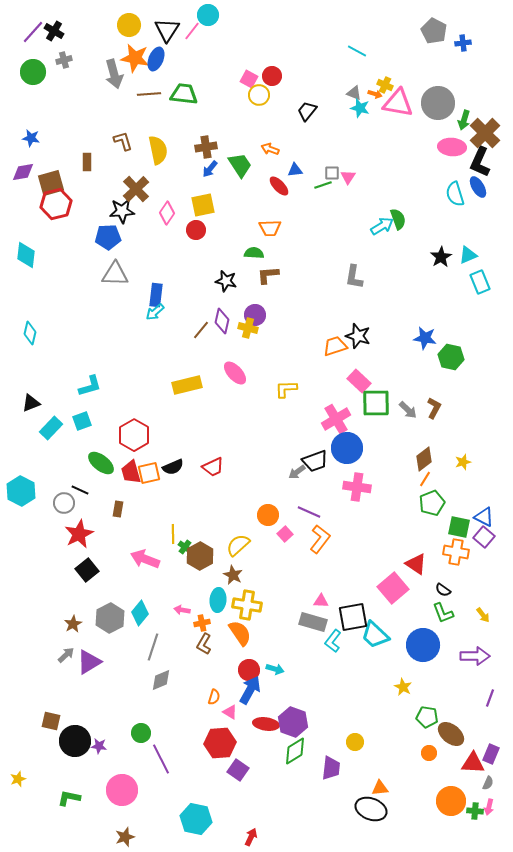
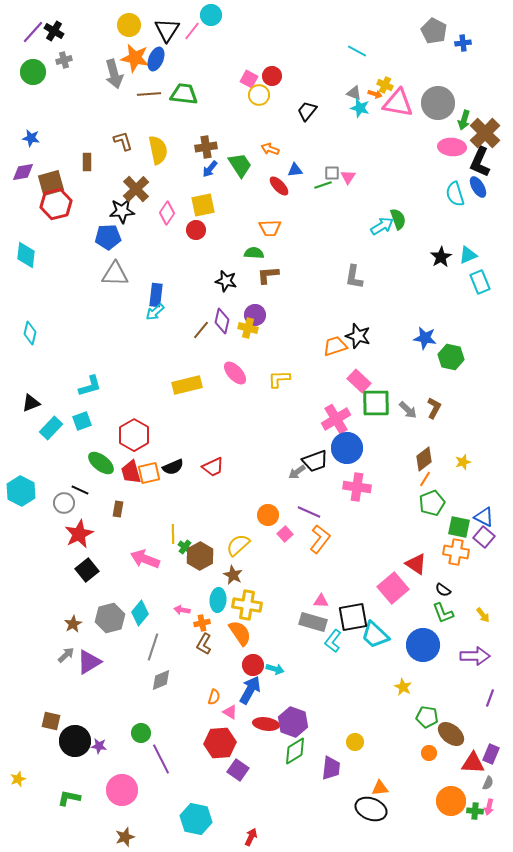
cyan circle at (208, 15): moved 3 px right
yellow L-shape at (286, 389): moved 7 px left, 10 px up
gray hexagon at (110, 618): rotated 12 degrees clockwise
red circle at (249, 670): moved 4 px right, 5 px up
